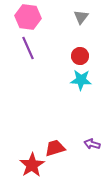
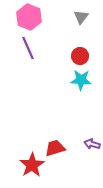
pink hexagon: moved 1 px right; rotated 15 degrees clockwise
